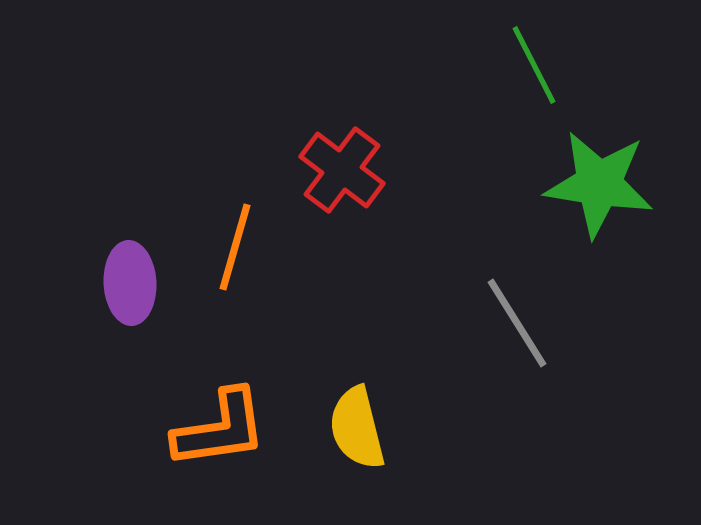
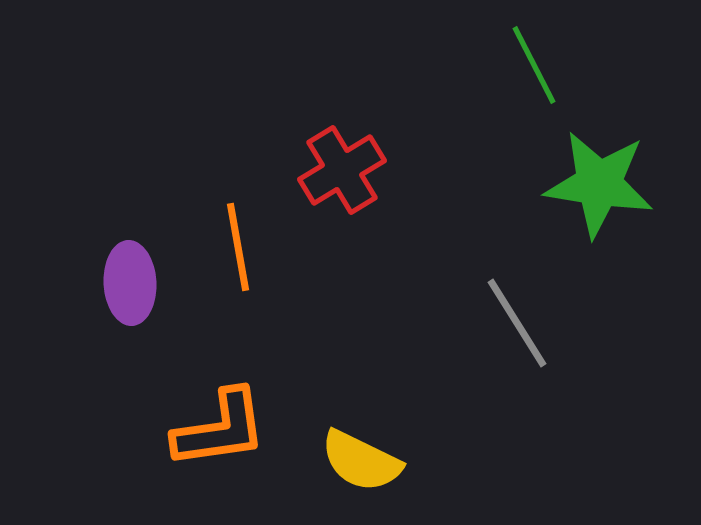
red cross: rotated 22 degrees clockwise
orange line: moved 3 px right; rotated 26 degrees counterclockwise
yellow semicircle: moved 4 px right, 33 px down; rotated 50 degrees counterclockwise
